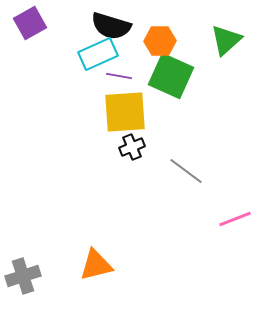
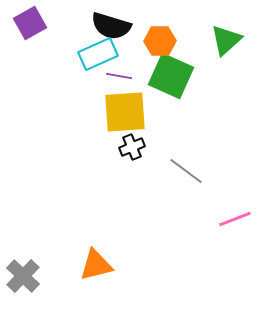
gray cross: rotated 28 degrees counterclockwise
